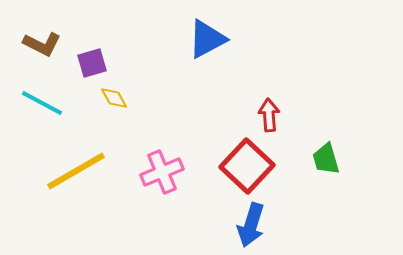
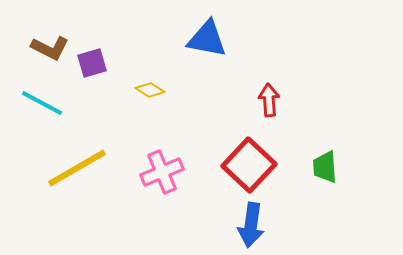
blue triangle: rotated 39 degrees clockwise
brown L-shape: moved 8 px right, 4 px down
yellow diamond: moved 36 px right, 8 px up; rotated 28 degrees counterclockwise
red arrow: moved 15 px up
green trapezoid: moved 1 px left, 8 px down; rotated 12 degrees clockwise
red square: moved 2 px right, 1 px up
yellow line: moved 1 px right, 3 px up
blue arrow: rotated 9 degrees counterclockwise
